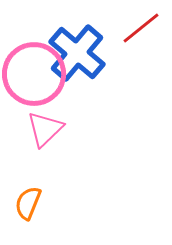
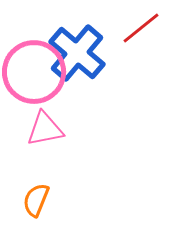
pink circle: moved 2 px up
pink triangle: rotated 33 degrees clockwise
orange semicircle: moved 8 px right, 3 px up
